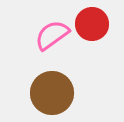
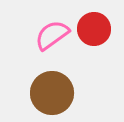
red circle: moved 2 px right, 5 px down
